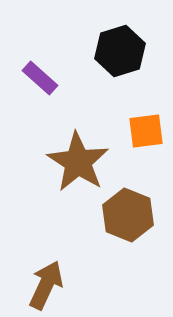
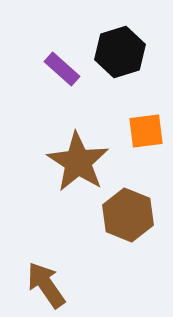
black hexagon: moved 1 px down
purple rectangle: moved 22 px right, 9 px up
brown arrow: rotated 60 degrees counterclockwise
